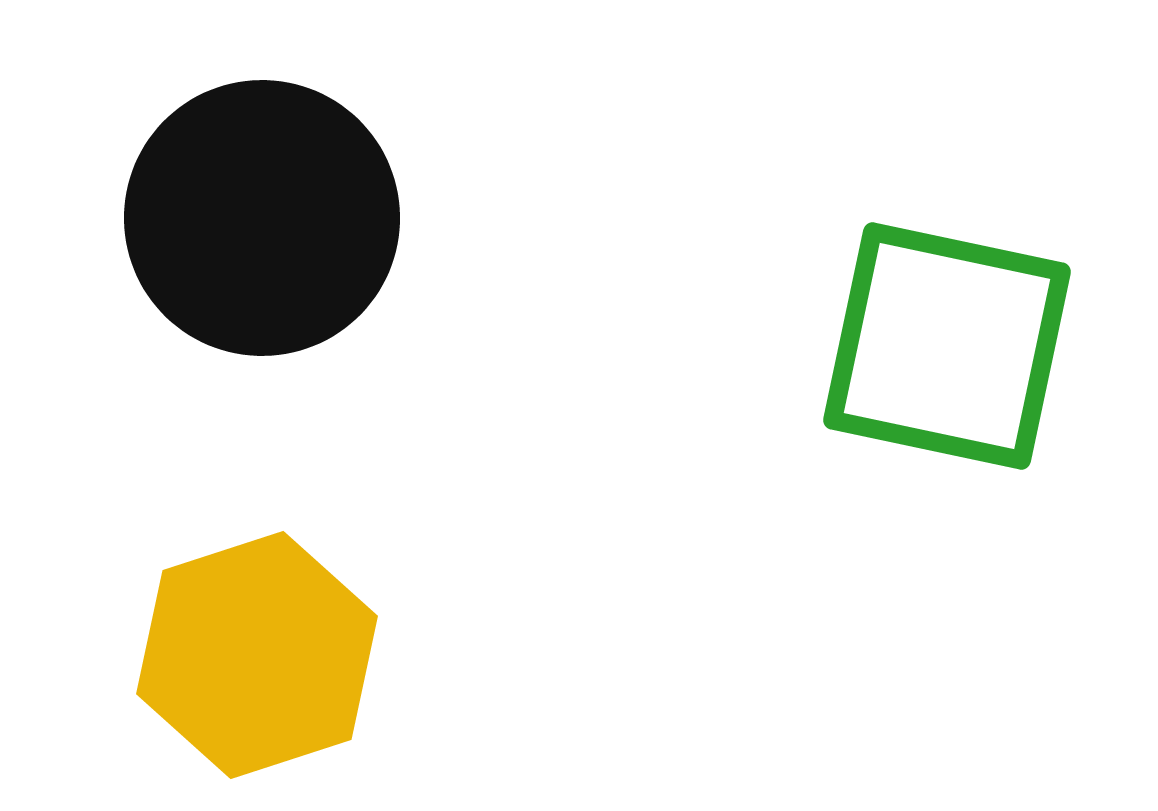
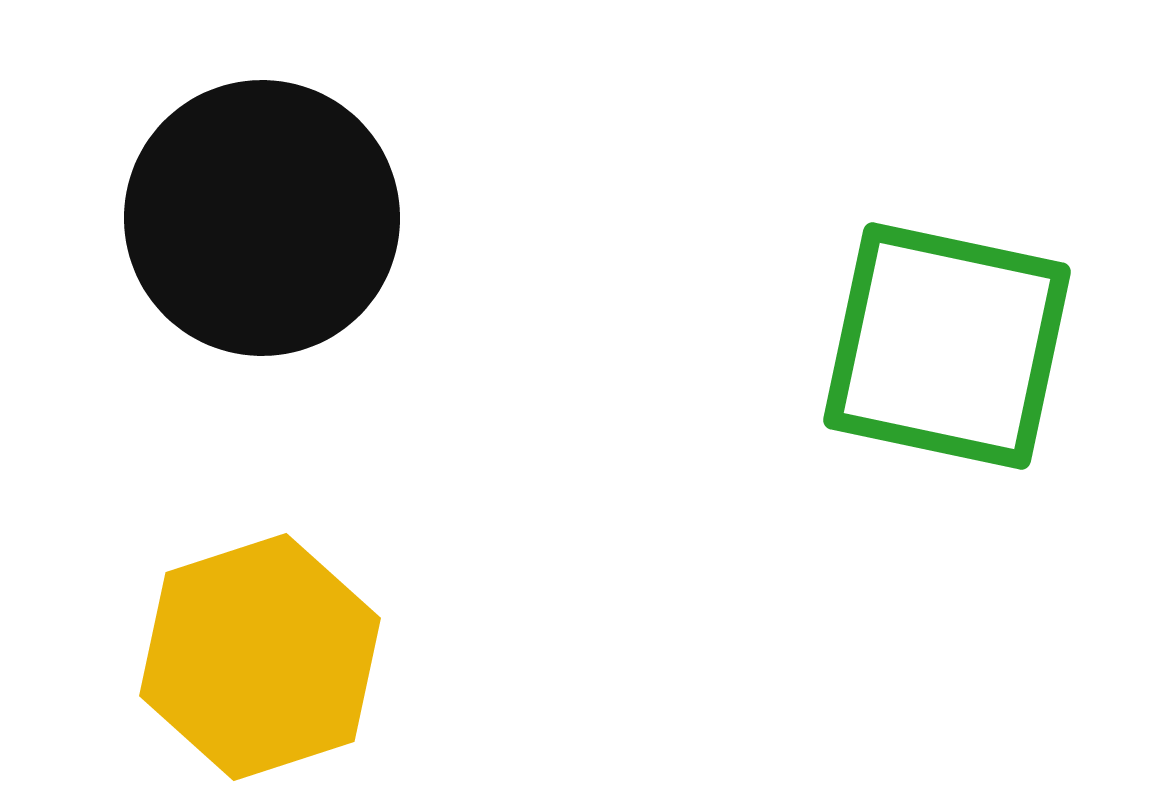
yellow hexagon: moved 3 px right, 2 px down
